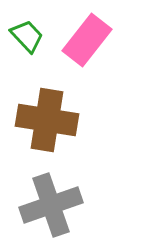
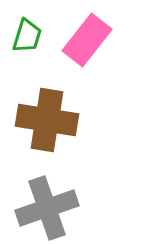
green trapezoid: rotated 60 degrees clockwise
gray cross: moved 4 px left, 3 px down
